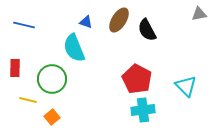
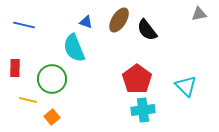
black semicircle: rotated 10 degrees counterclockwise
red pentagon: rotated 8 degrees clockwise
